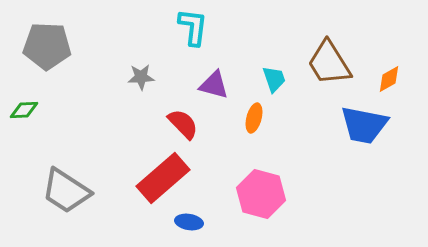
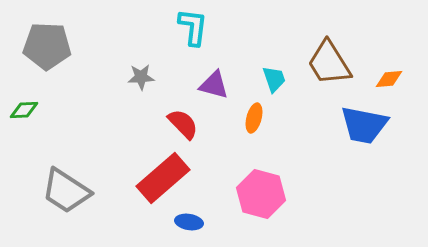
orange diamond: rotated 24 degrees clockwise
